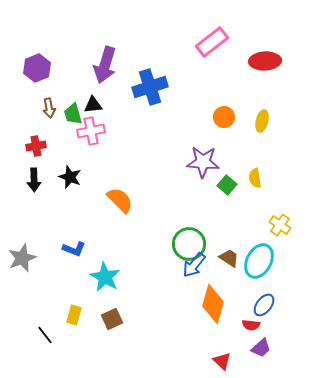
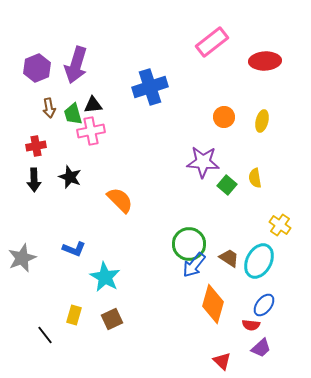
purple arrow: moved 29 px left
